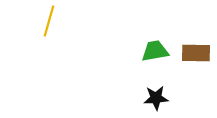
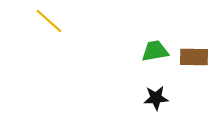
yellow line: rotated 64 degrees counterclockwise
brown rectangle: moved 2 px left, 4 px down
